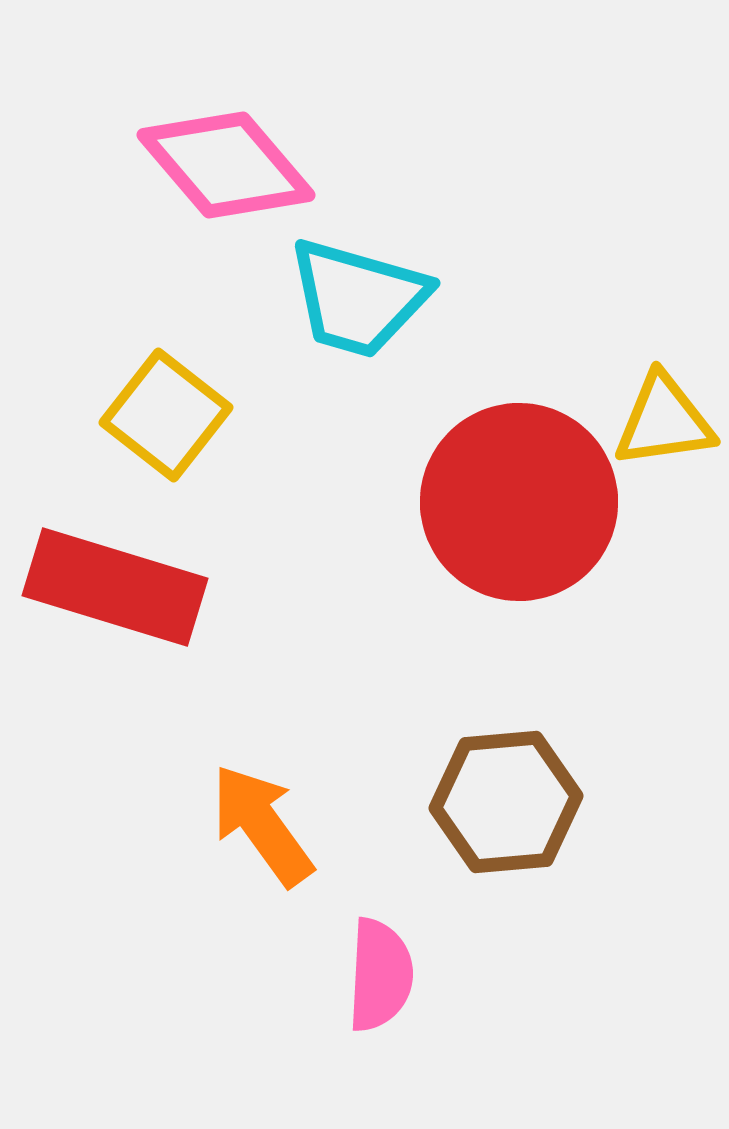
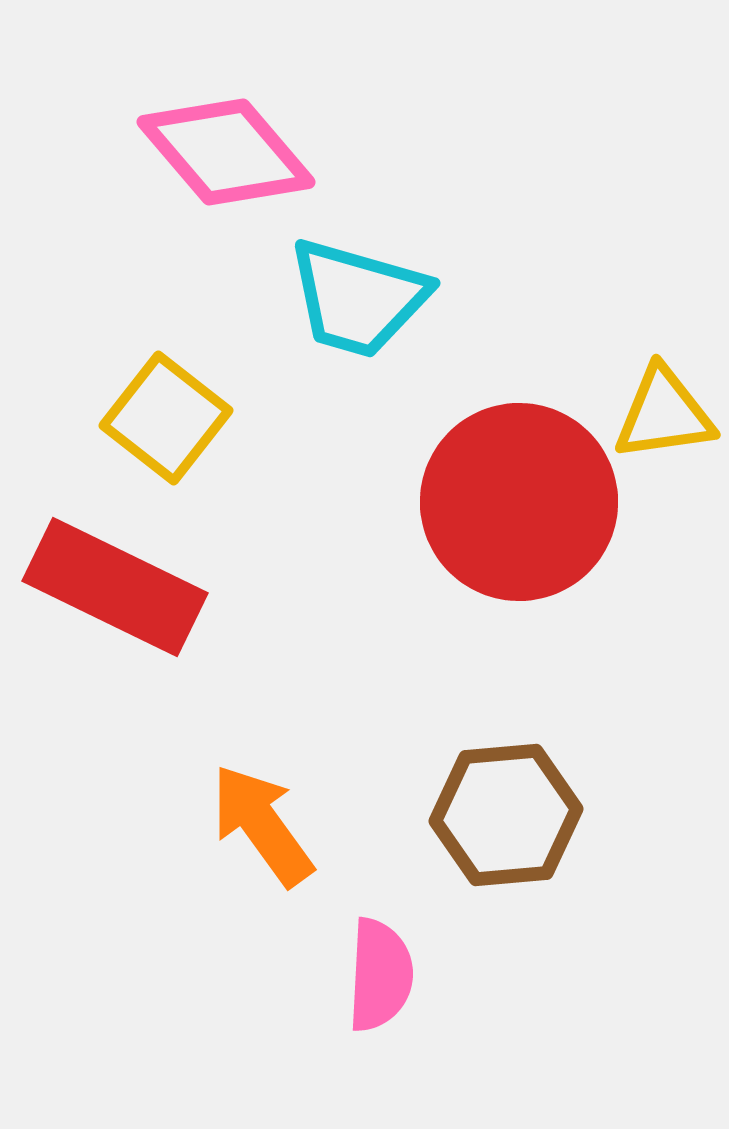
pink diamond: moved 13 px up
yellow square: moved 3 px down
yellow triangle: moved 7 px up
red rectangle: rotated 9 degrees clockwise
brown hexagon: moved 13 px down
